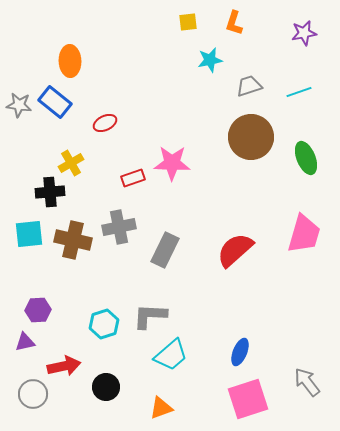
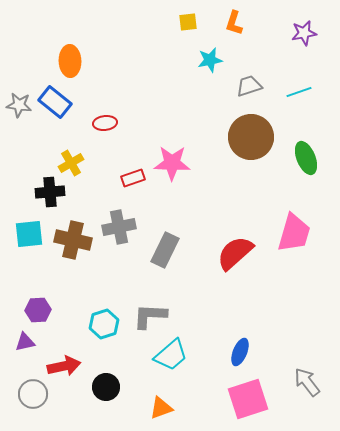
red ellipse: rotated 20 degrees clockwise
pink trapezoid: moved 10 px left, 1 px up
red semicircle: moved 3 px down
